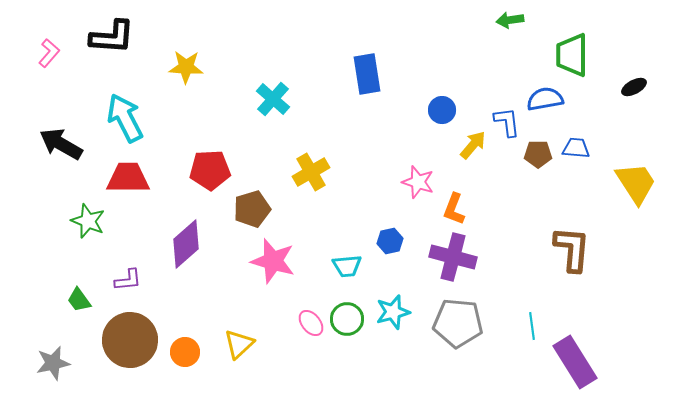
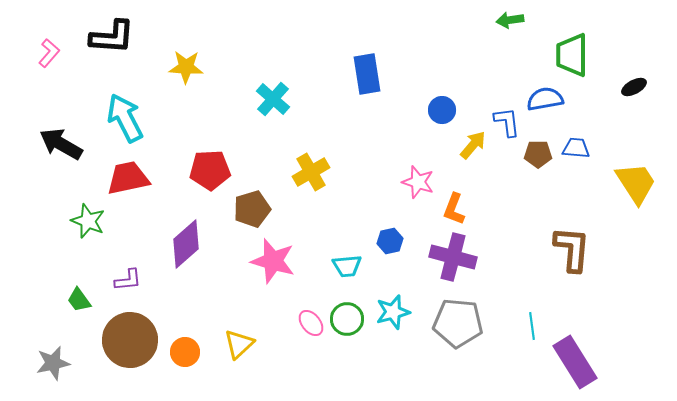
red trapezoid at (128, 178): rotated 12 degrees counterclockwise
